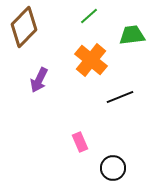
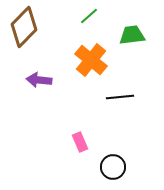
purple arrow: rotated 70 degrees clockwise
black line: rotated 16 degrees clockwise
black circle: moved 1 px up
